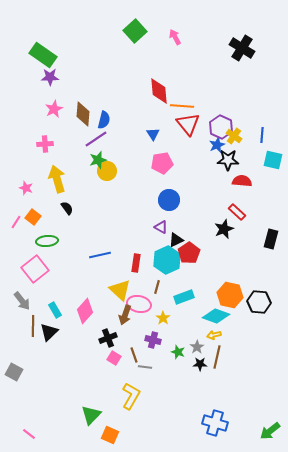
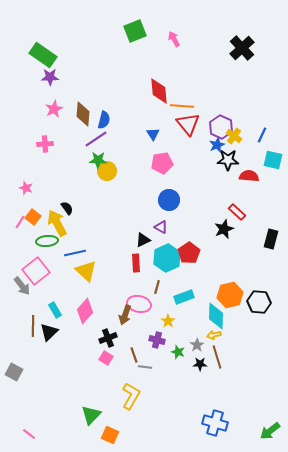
green square at (135, 31): rotated 20 degrees clockwise
pink arrow at (175, 37): moved 1 px left, 2 px down
black cross at (242, 48): rotated 15 degrees clockwise
blue line at (262, 135): rotated 21 degrees clockwise
green star at (98, 160): rotated 18 degrees clockwise
yellow arrow at (57, 179): moved 44 px down; rotated 12 degrees counterclockwise
red semicircle at (242, 181): moved 7 px right, 5 px up
pink line at (16, 222): moved 4 px right
black triangle at (176, 240): moved 33 px left
blue line at (100, 255): moved 25 px left, 2 px up
cyan hexagon at (167, 260): moved 2 px up
red rectangle at (136, 263): rotated 12 degrees counterclockwise
pink square at (35, 269): moved 1 px right, 2 px down
yellow triangle at (120, 290): moved 34 px left, 19 px up
orange hexagon at (230, 295): rotated 25 degrees counterclockwise
gray arrow at (22, 301): moved 15 px up
cyan diamond at (216, 316): rotated 72 degrees clockwise
yellow star at (163, 318): moved 5 px right, 3 px down
purple cross at (153, 340): moved 4 px right
gray star at (197, 347): moved 2 px up
brown line at (217, 357): rotated 30 degrees counterclockwise
pink square at (114, 358): moved 8 px left
